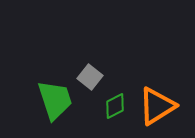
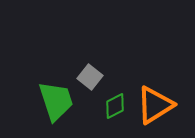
green trapezoid: moved 1 px right, 1 px down
orange triangle: moved 2 px left, 1 px up
